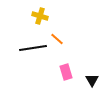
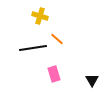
pink rectangle: moved 12 px left, 2 px down
